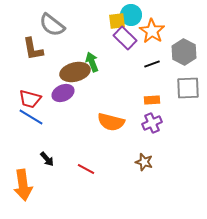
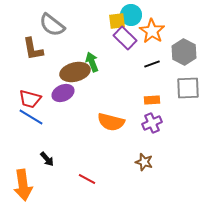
red line: moved 1 px right, 10 px down
